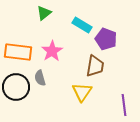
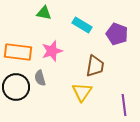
green triangle: rotated 49 degrees clockwise
purple pentagon: moved 11 px right, 5 px up
pink star: rotated 15 degrees clockwise
